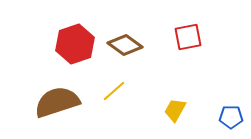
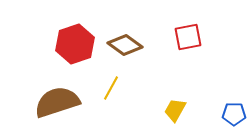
yellow line: moved 3 px left, 3 px up; rotated 20 degrees counterclockwise
blue pentagon: moved 3 px right, 3 px up
